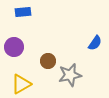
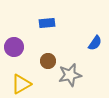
blue rectangle: moved 24 px right, 11 px down
